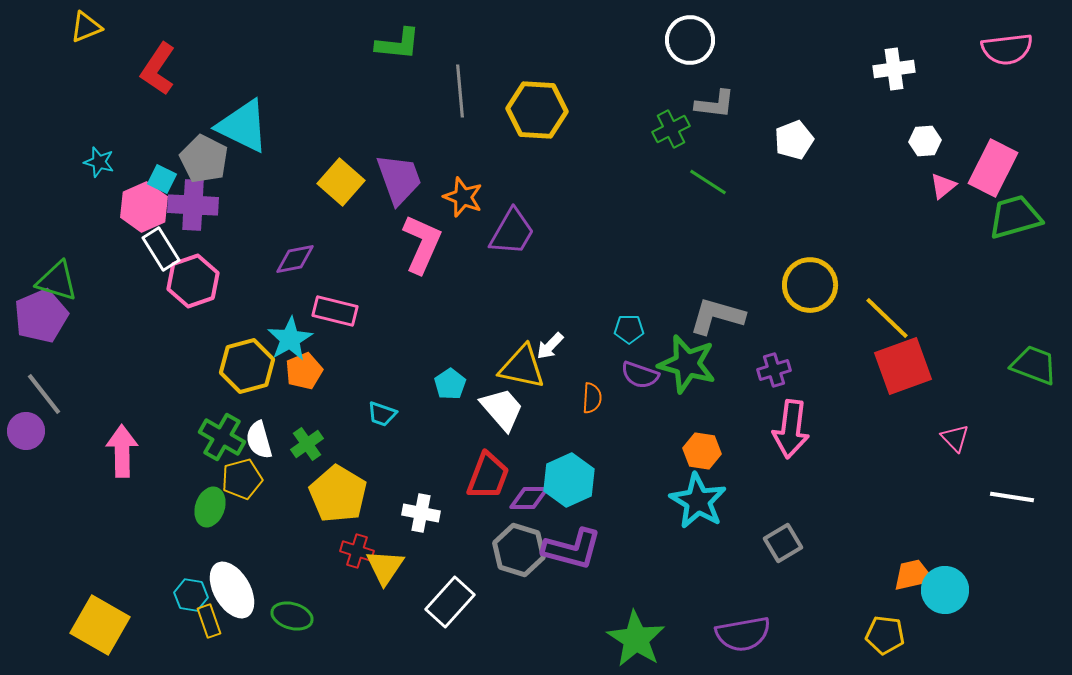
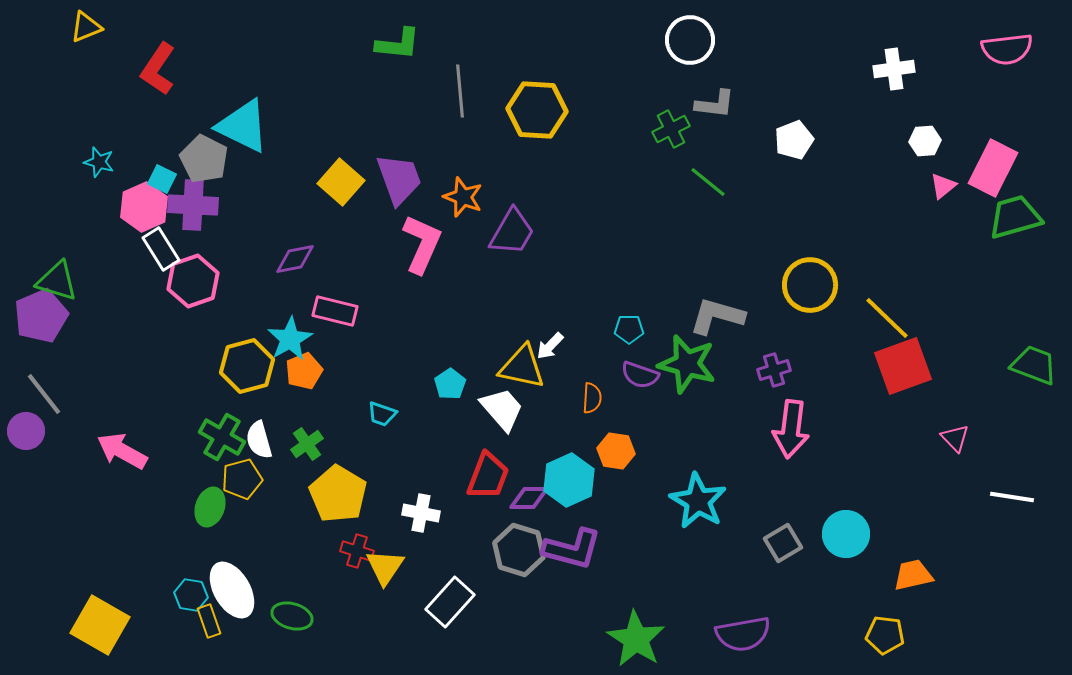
green line at (708, 182): rotated 6 degrees clockwise
pink arrow at (122, 451): rotated 60 degrees counterclockwise
orange hexagon at (702, 451): moved 86 px left
cyan circle at (945, 590): moved 99 px left, 56 px up
